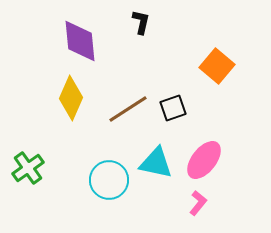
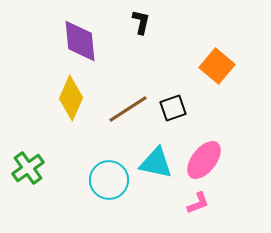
pink L-shape: rotated 30 degrees clockwise
